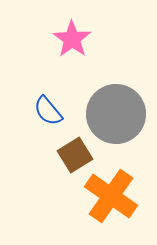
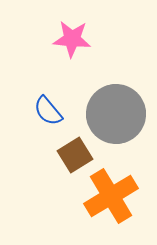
pink star: rotated 30 degrees counterclockwise
orange cross: rotated 24 degrees clockwise
